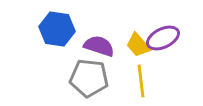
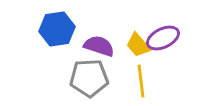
blue hexagon: rotated 16 degrees counterclockwise
gray pentagon: rotated 9 degrees counterclockwise
